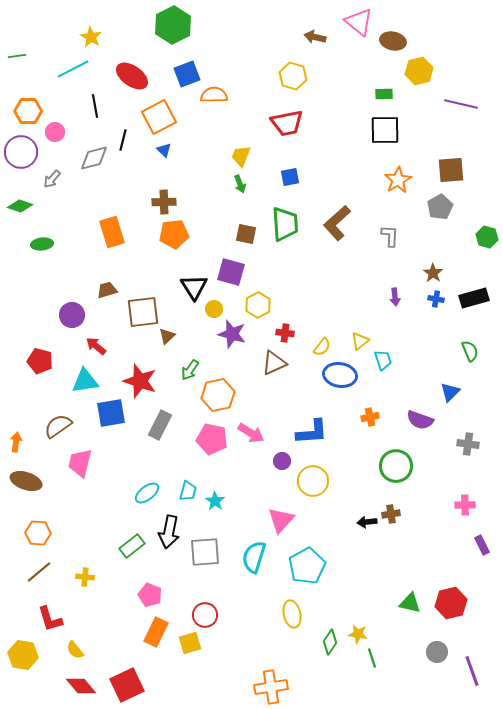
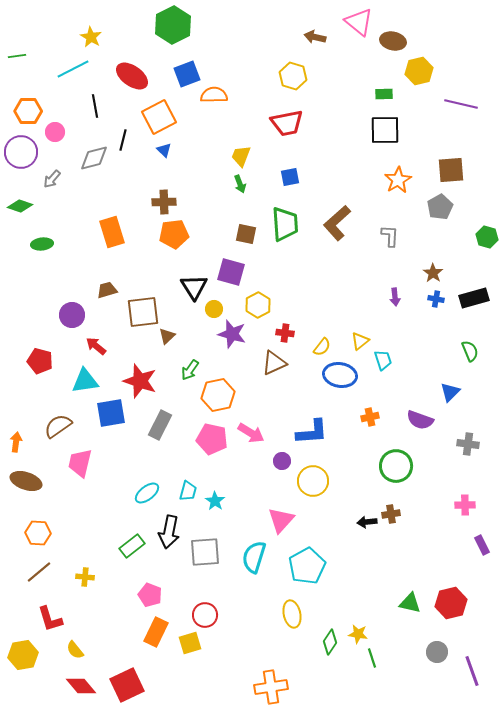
yellow hexagon at (23, 655): rotated 20 degrees counterclockwise
